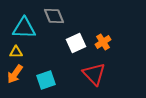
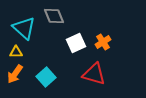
cyan triangle: rotated 40 degrees clockwise
red triangle: rotated 30 degrees counterclockwise
cyan square: moved 3 px up; rotated 24 degrees counterclockwise
